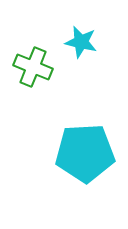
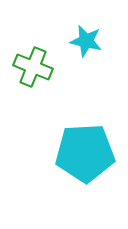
cyan star: moved 5 px right, 1 px up
